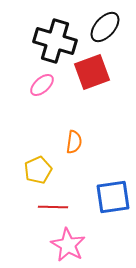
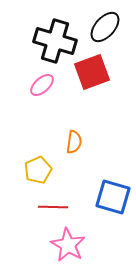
blue square: rotated 24 degrees clockwise
